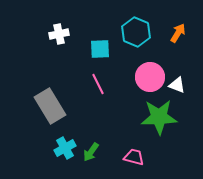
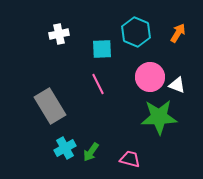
cyan square: moved 2 px right
pink trapezoid: moved 4 px left, 2 px down
